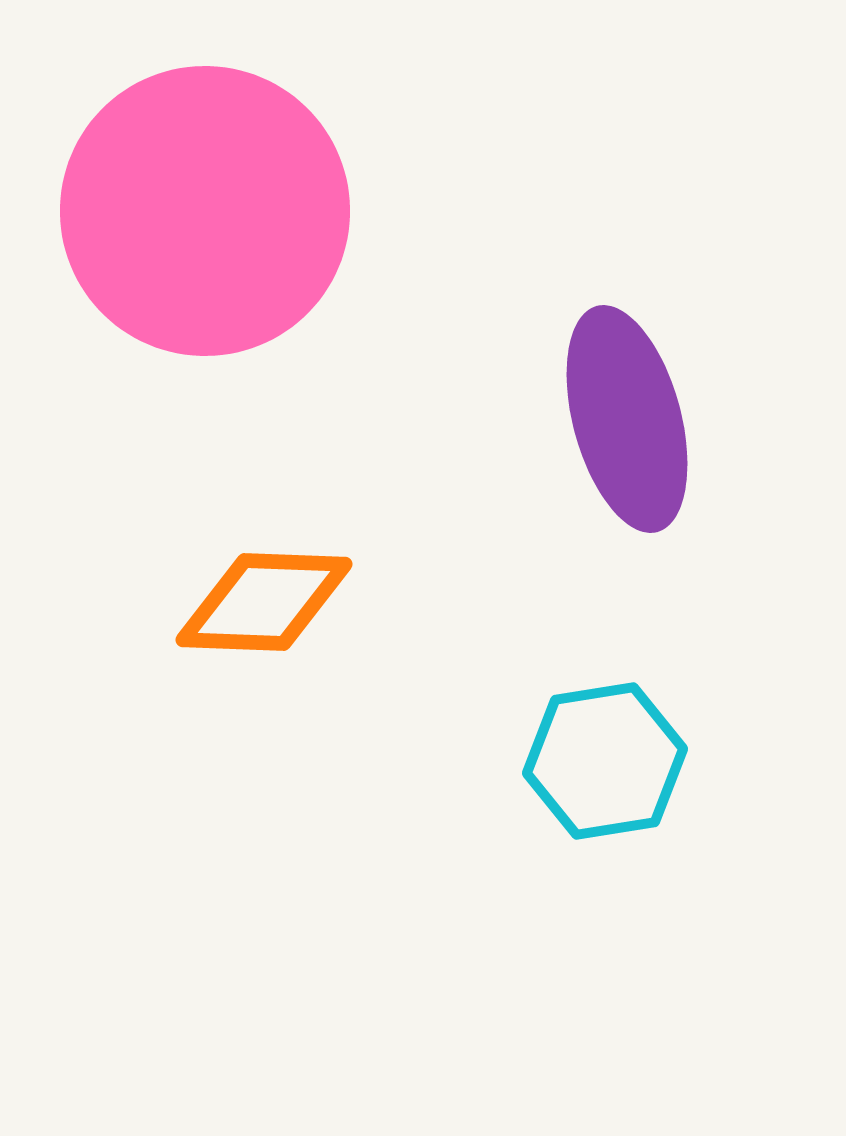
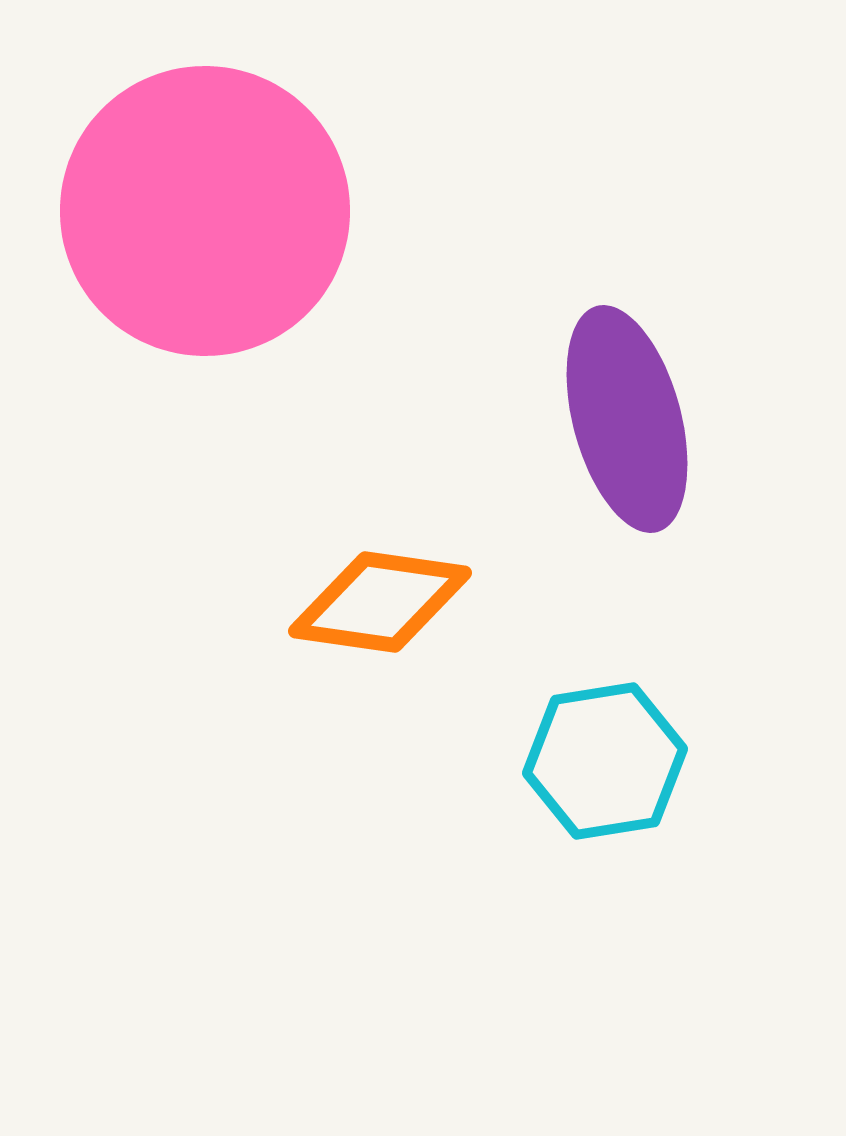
orange diamond: moved 116 px right; rotated 6 degrees clockwise
